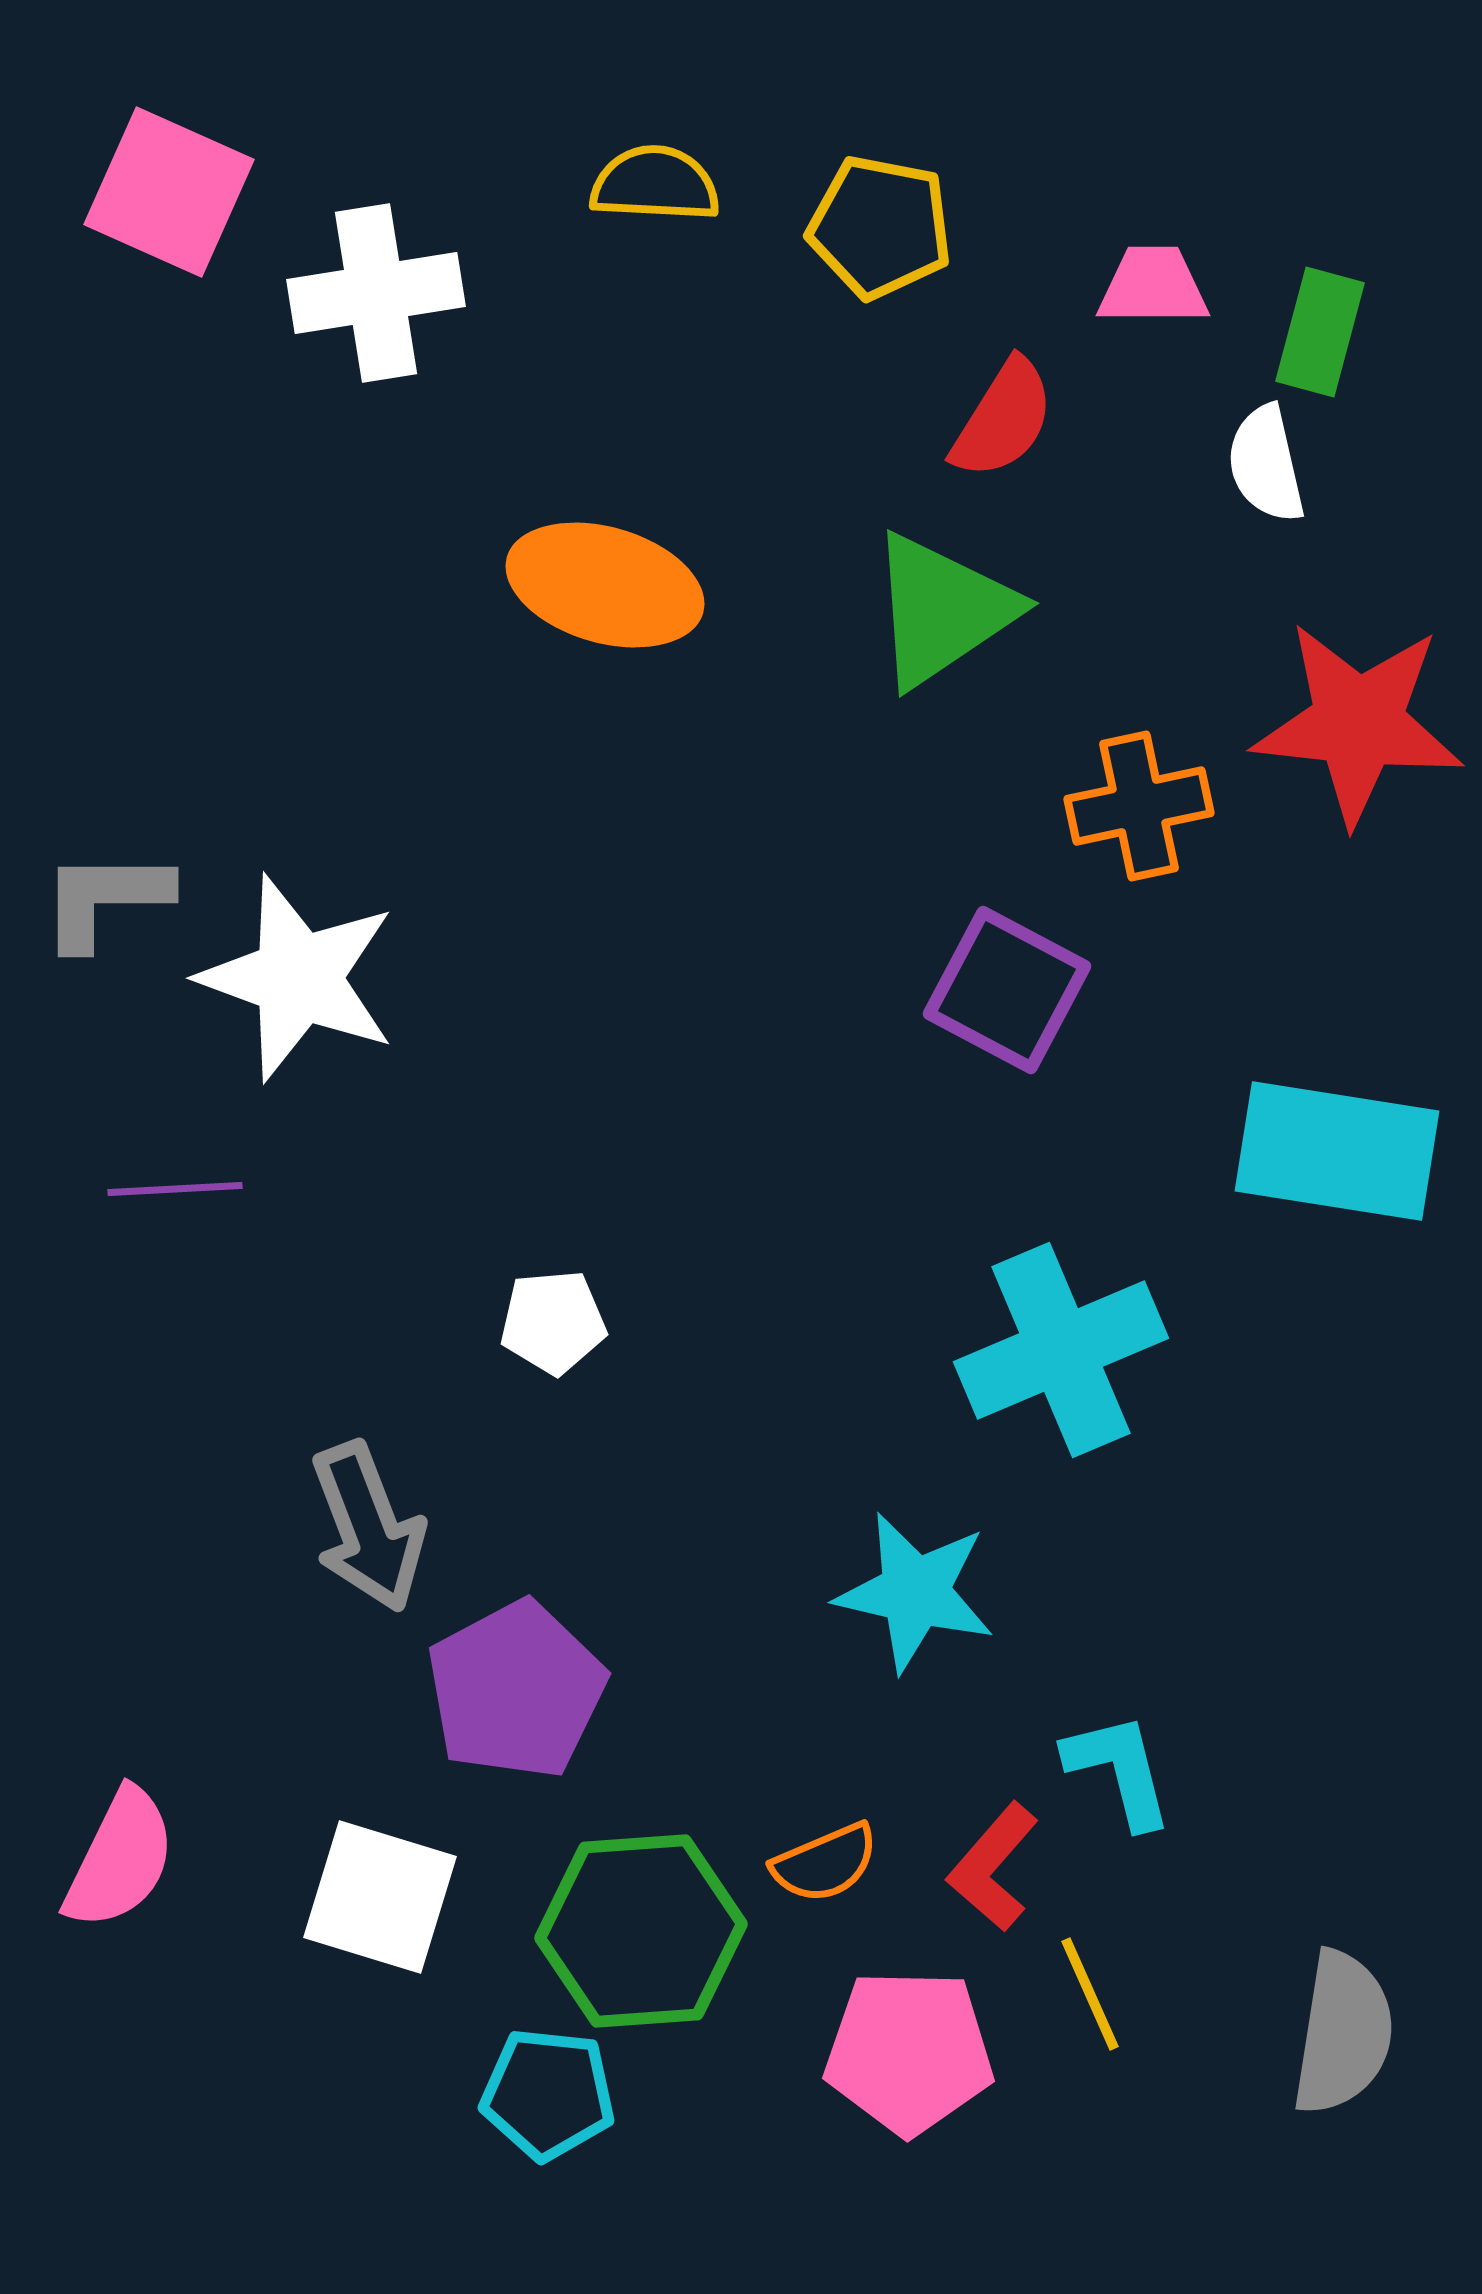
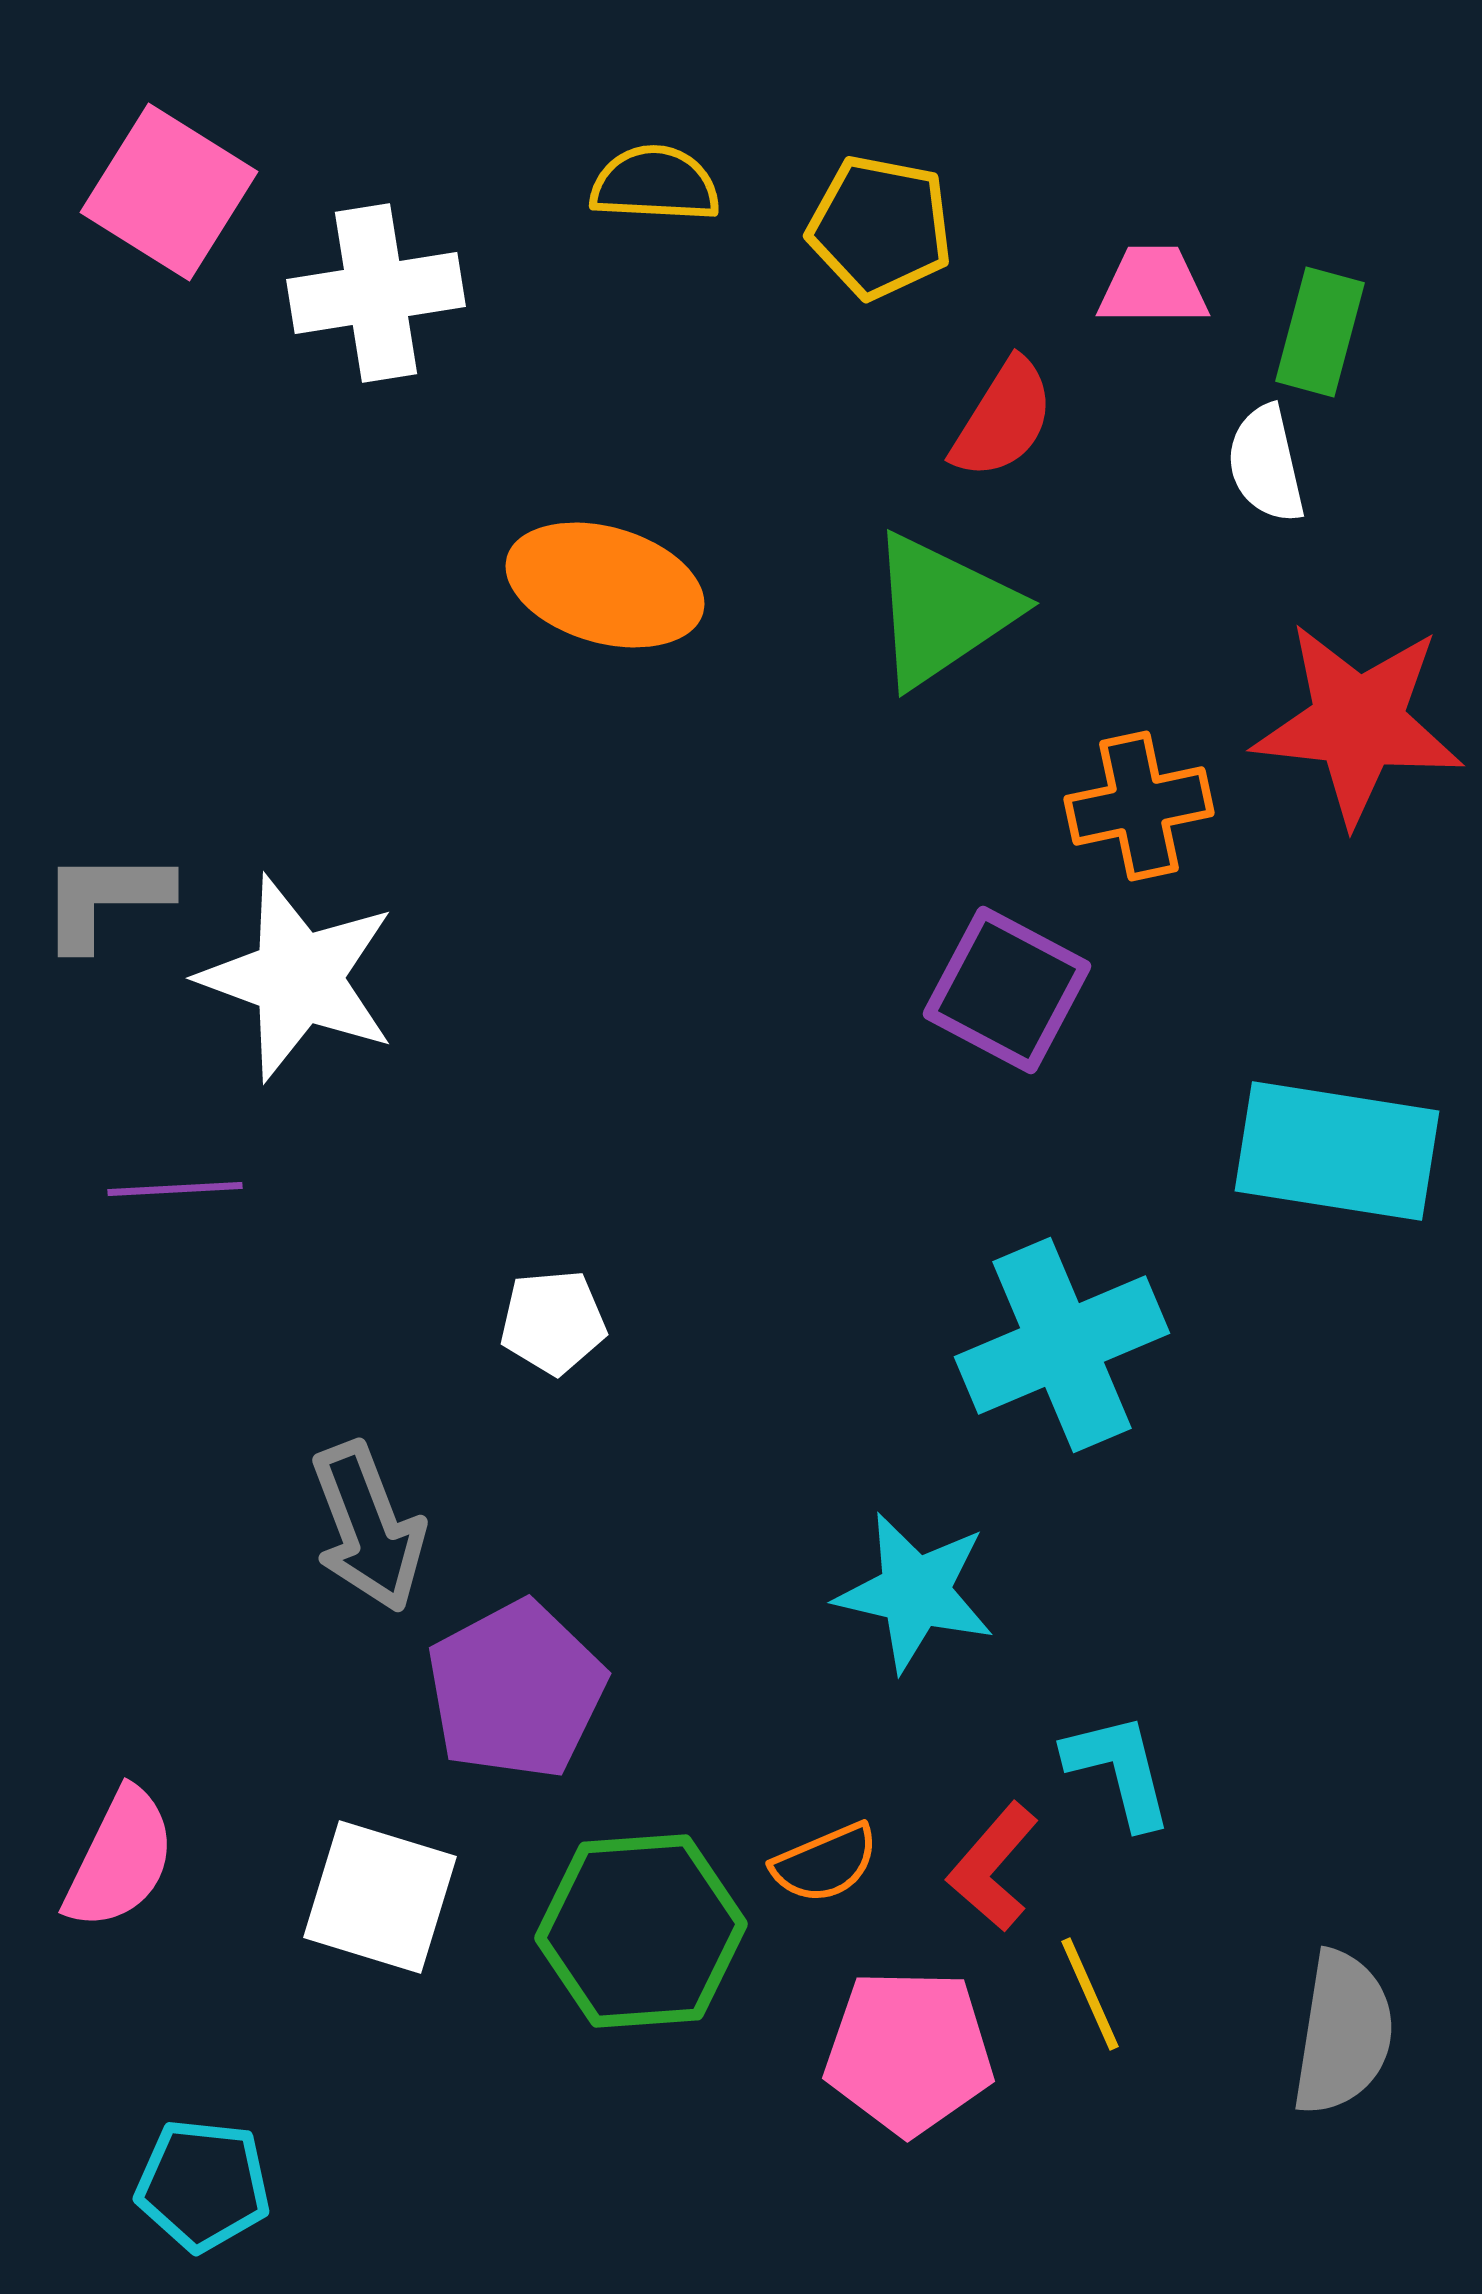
pink square: rotated 8 degrees clockwise
cyan cross: moved 1 px right, 5 px up
cyan pentagon: moved 345 px left, 91 px down
